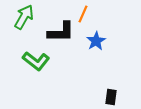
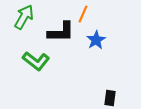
blue star: moved 1 px up
black rectangle: moved 1 px left, 1 px down
